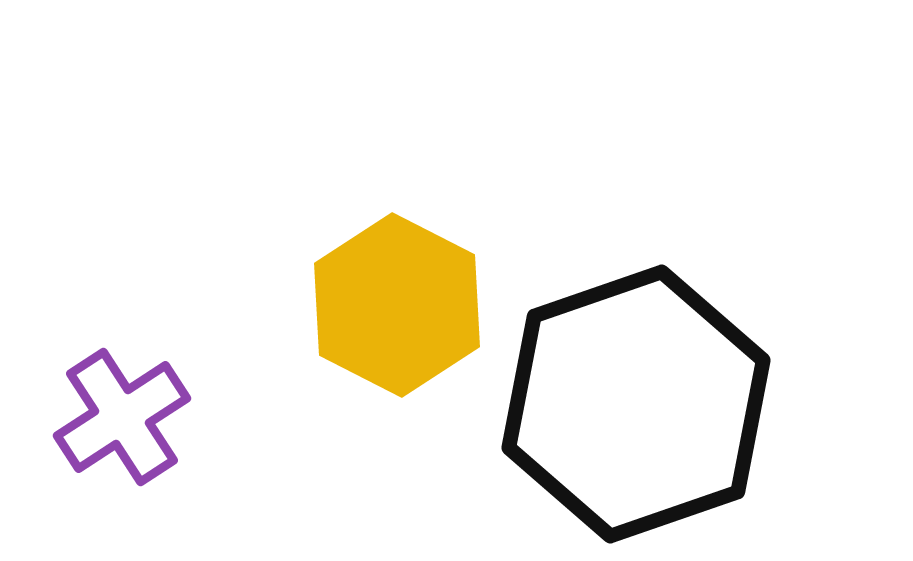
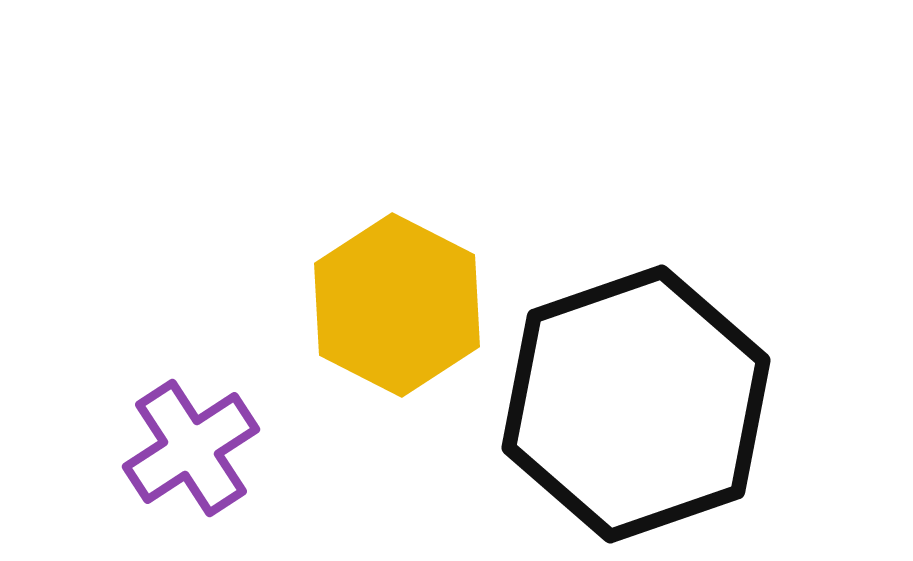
purple cross: moved 69 px right, 31 px down
